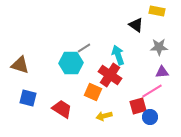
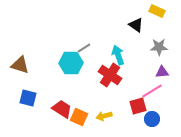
yellow rectangle: rotated 14 degrees clockwise
orange square: moved 14 px left, 25 px down
blue circle: moved 2 px right, 2 px down
